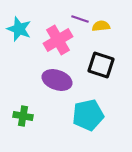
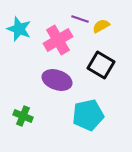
yellow semicircle: rotated 24 degrees counterclockwise
black square: rotated 12 degrees clockwise
green cross: rotated 12 degrees clockwise
